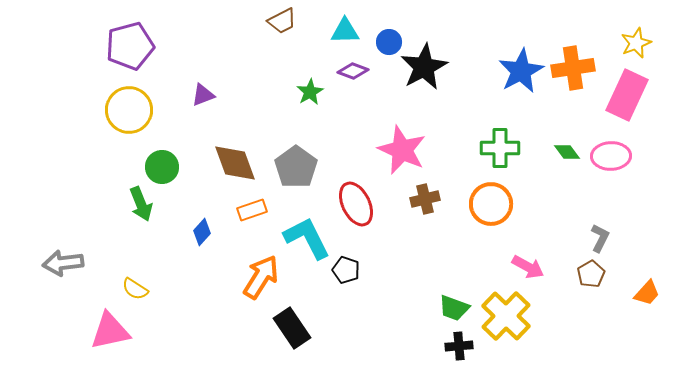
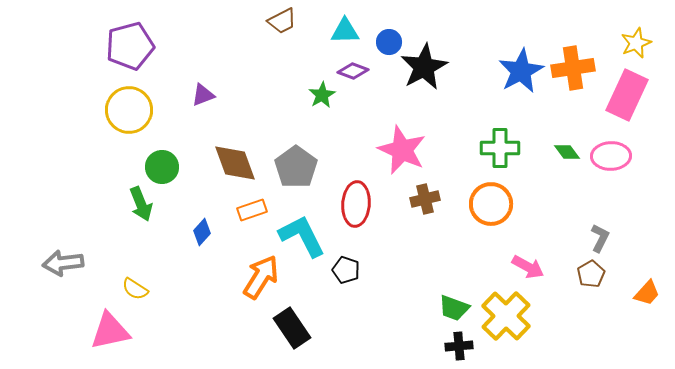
green star: moved 12 px right, 3 px down
red ellipse: rotated 30 degrees clockwise
cyan L-shape: moved 5 px left, 2 px up
